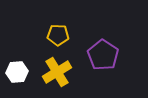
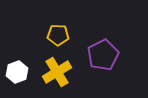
purple pentagon: rotated 12 degrees clockwise
white hexagon: rotated 15 degrees counterclockwise
